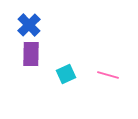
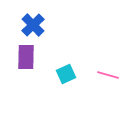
blue cross: moved 4 px right
purple rectangle: moved 5 px left, 3 px down
